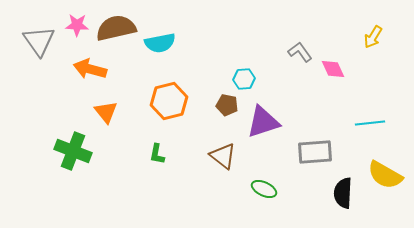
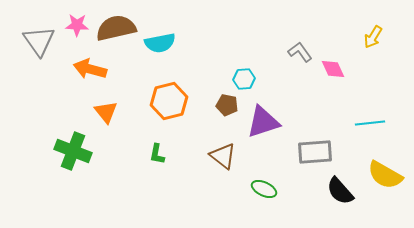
black semicircle: moved 3 px left, 2 px up; rotated 44 degrees counterclockwise
